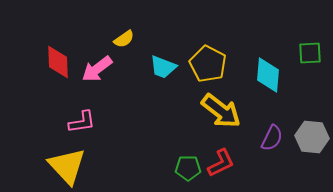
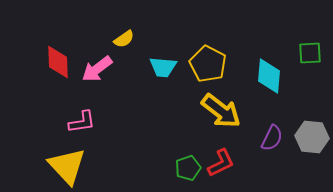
cyan trapezoid: rotated 16 degrees counterclockwise
cyan diamond: moved 1 px right, 1 px down
green pentagon: rotated 20 degrees counterclockwise
